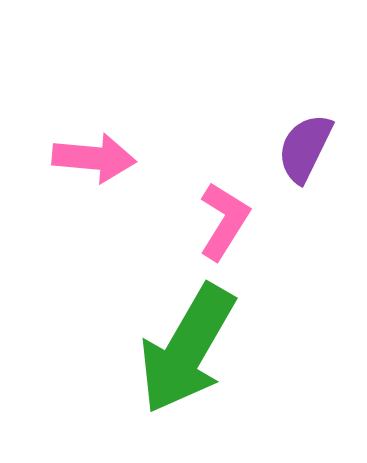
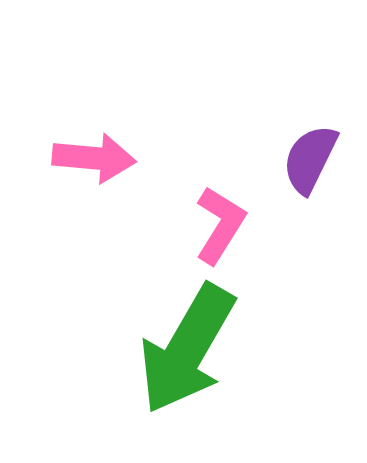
purple semicircle: moved 5 px right, 11 px down
pink L-shape: moved 4 px left, 4 px down
